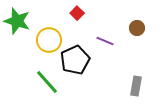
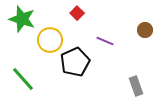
green star: moved 5 px right, 2 px up
brown circle: moved 8 px right, 2 px down
yellow circle: moved 1 px right
black pentagon: moved 2 px down
green line: moved 24 px left, 3 px up
gray rectangle: rotated 30 degrees counterclockwise
